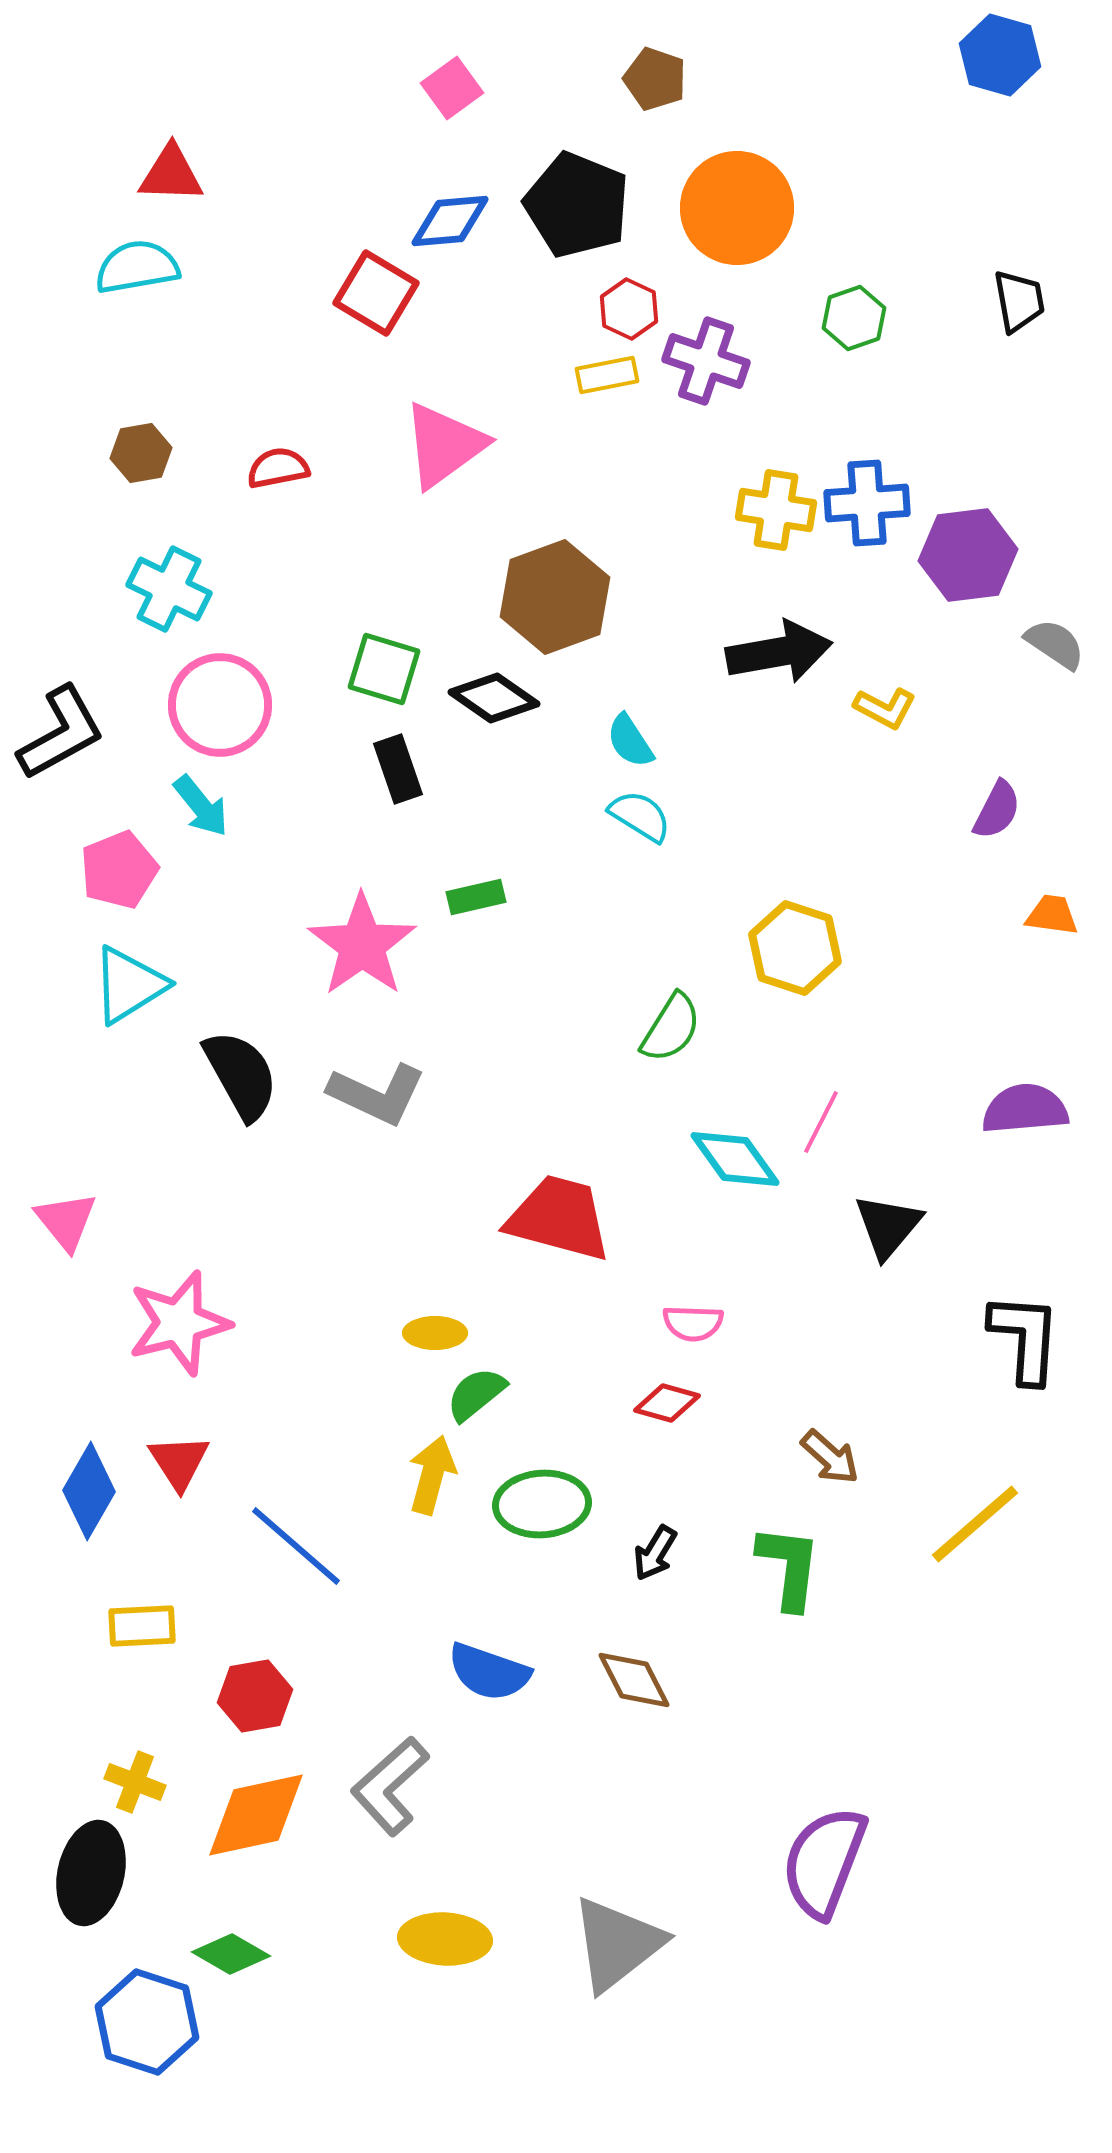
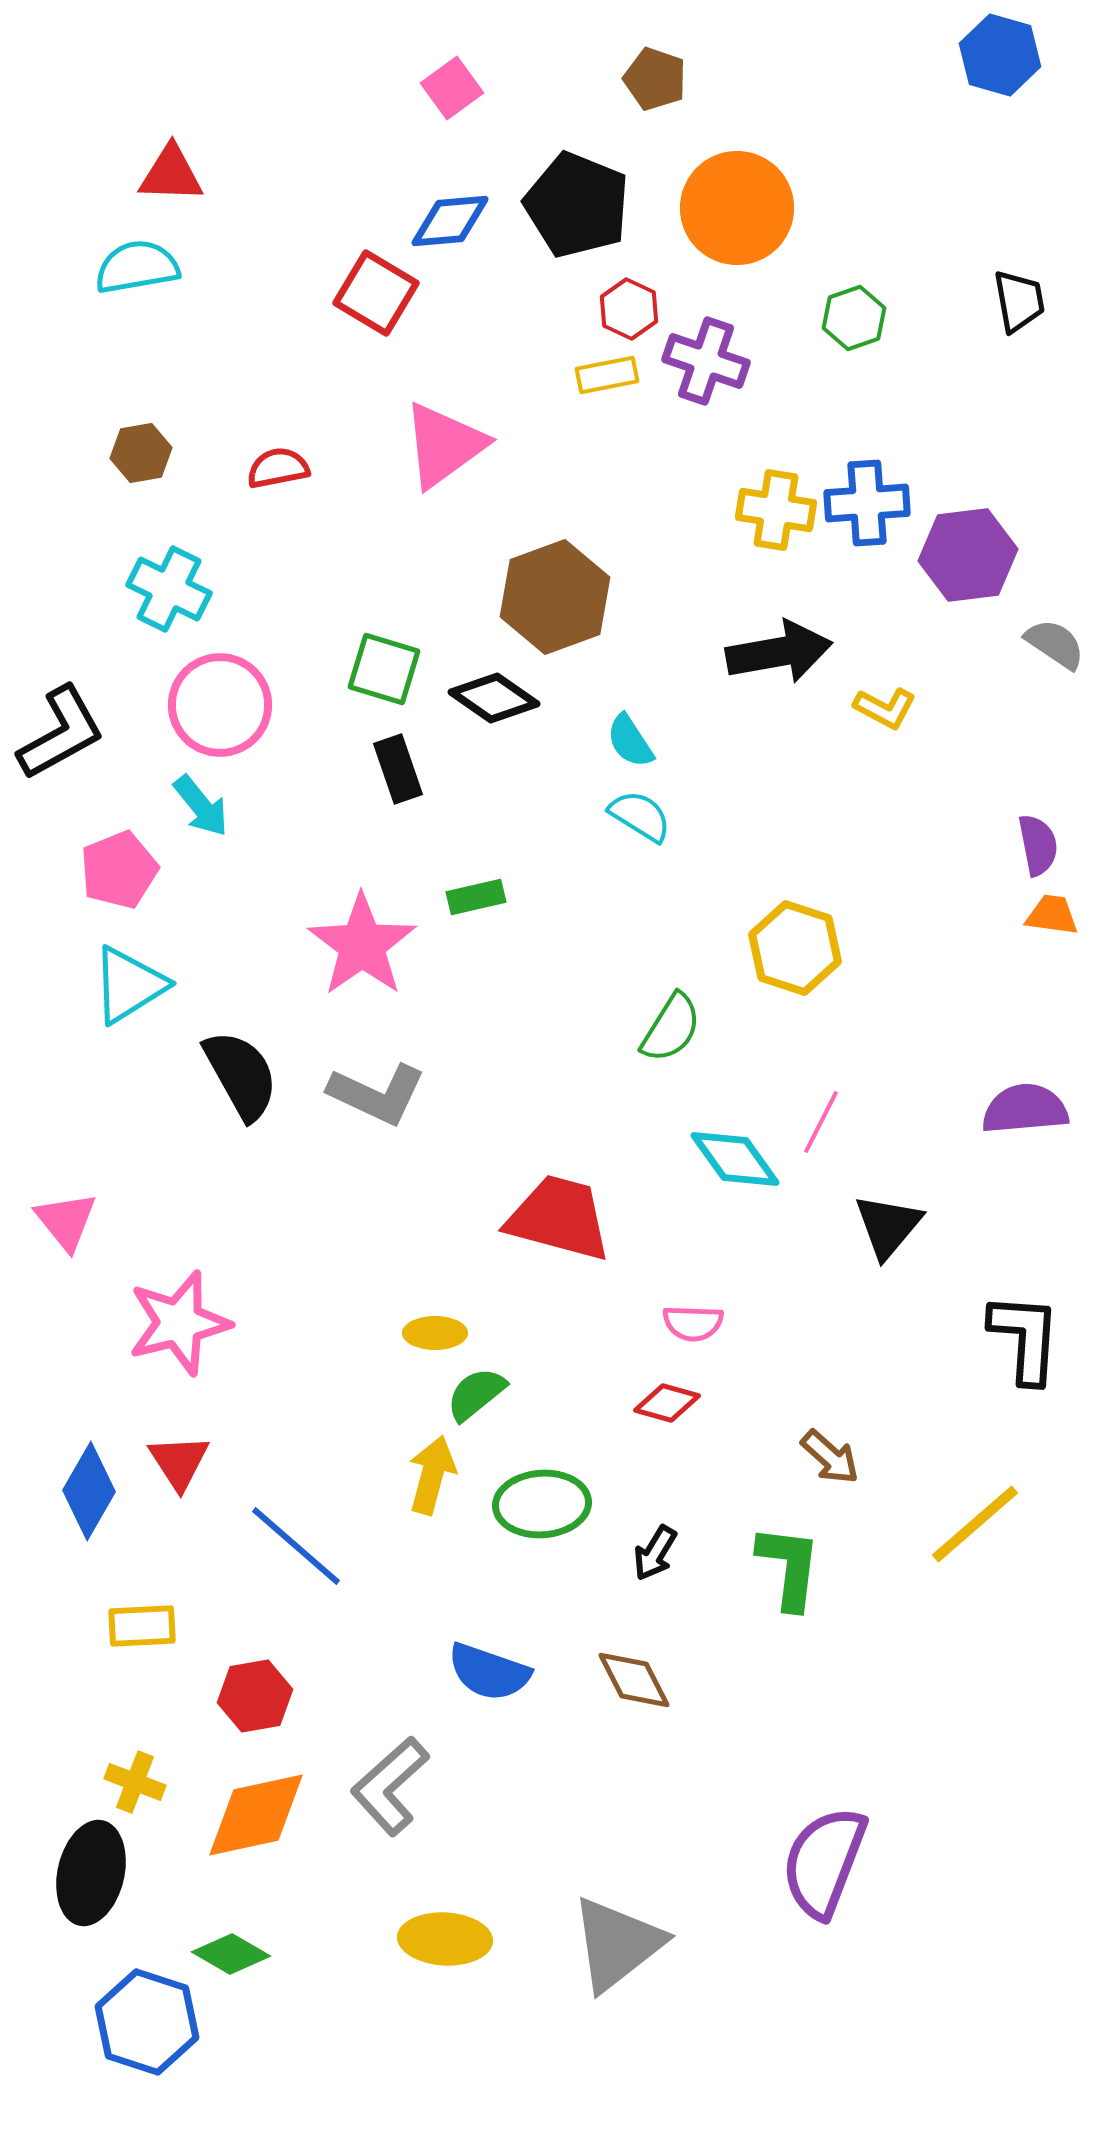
purple semicircle at (997, 810): moved 41 px right, 35 px down; rotated 38 degrees counterclockwise
